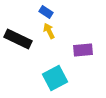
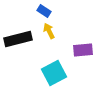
blue rectangle: moved 2 px left, 1 px up
black rectangle: rotated 40 degrees counterclockwise
cyan square: moved 1 px left, 5 px up
